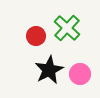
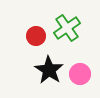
green cross: rotated 12 degrees clockwise
black star: rotated 12 degrees counterclockwise
